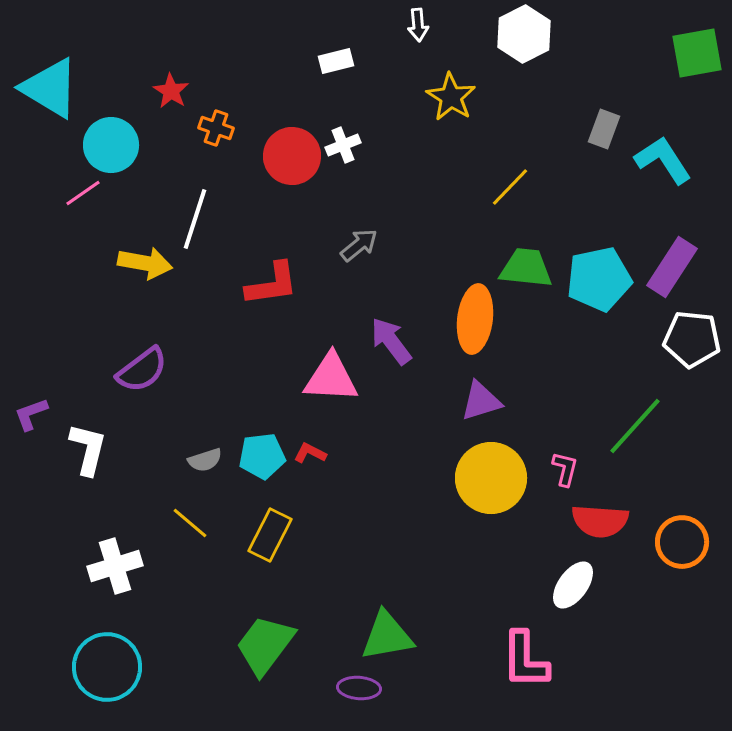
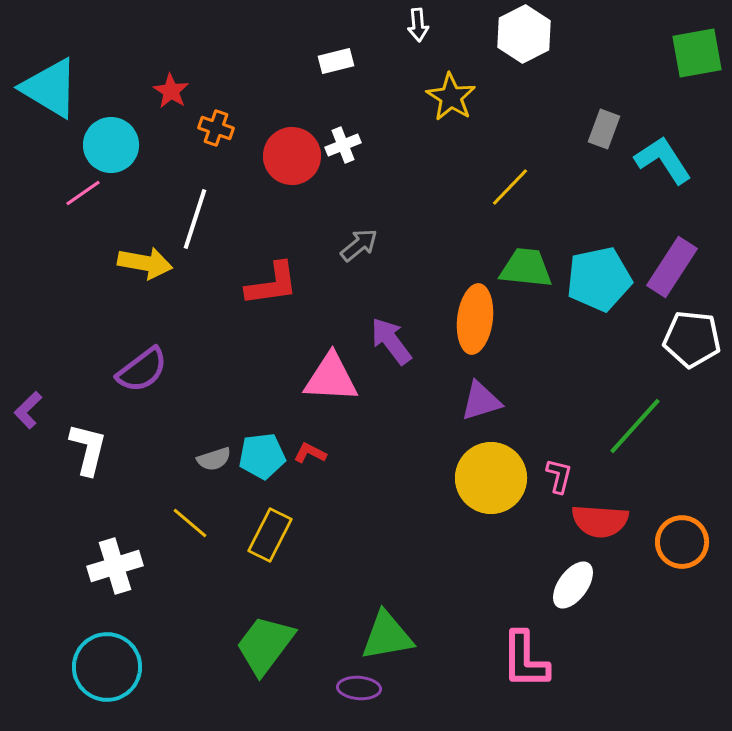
purple L-shape at (31, 414): moved 3 px left, 4 px up; rotated 24 degrees counterclockwise
gray semicircle at (205, 460): moved 9 px right, 1 px up
pink L-shape at (565, 469): moved 6 px left, 7 px down
